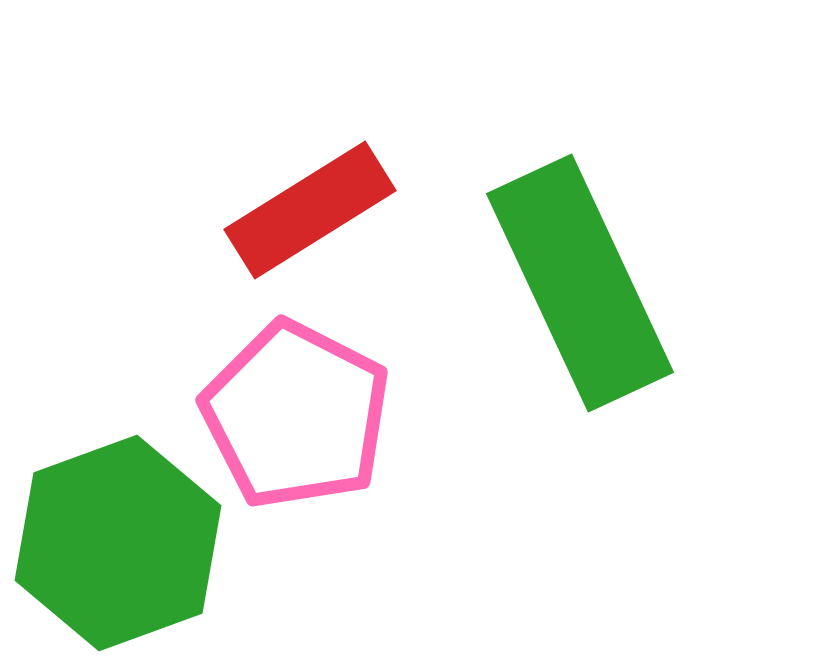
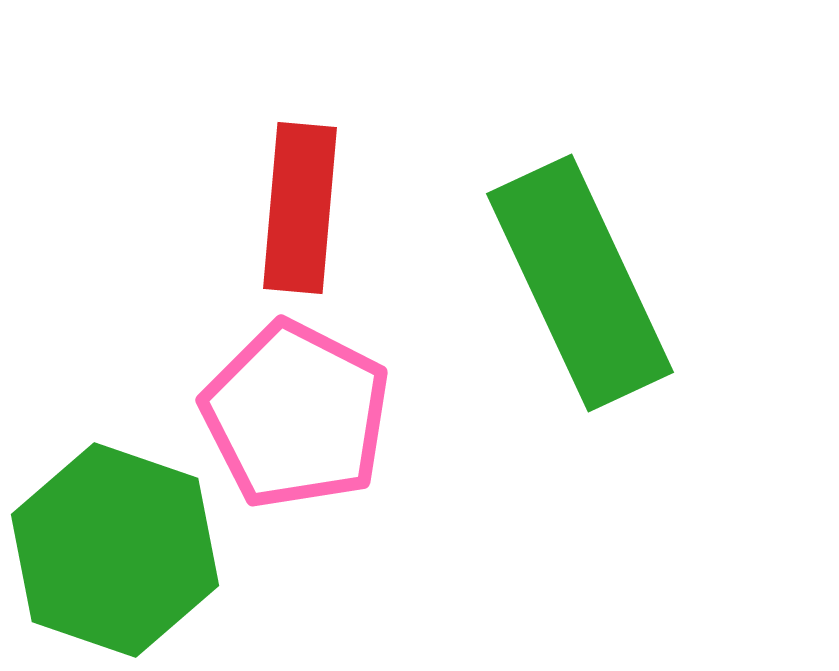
red rectangle: moved 10 px left, 2 px up; rotated 53 degrees counterclockwise
green hexagon: moved 3 px left, 7 px down; rotated 21 degrees counterclockwise
